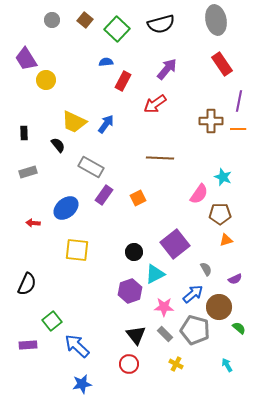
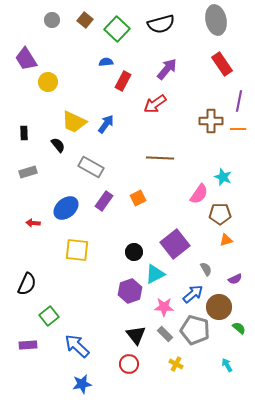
yellow circle at (46, 80): moved 2 px right, 2 px down
purple rectangle at (104, 195): moved 6 px down
green square at (52, 321): moved 3 px left, 5 px up
